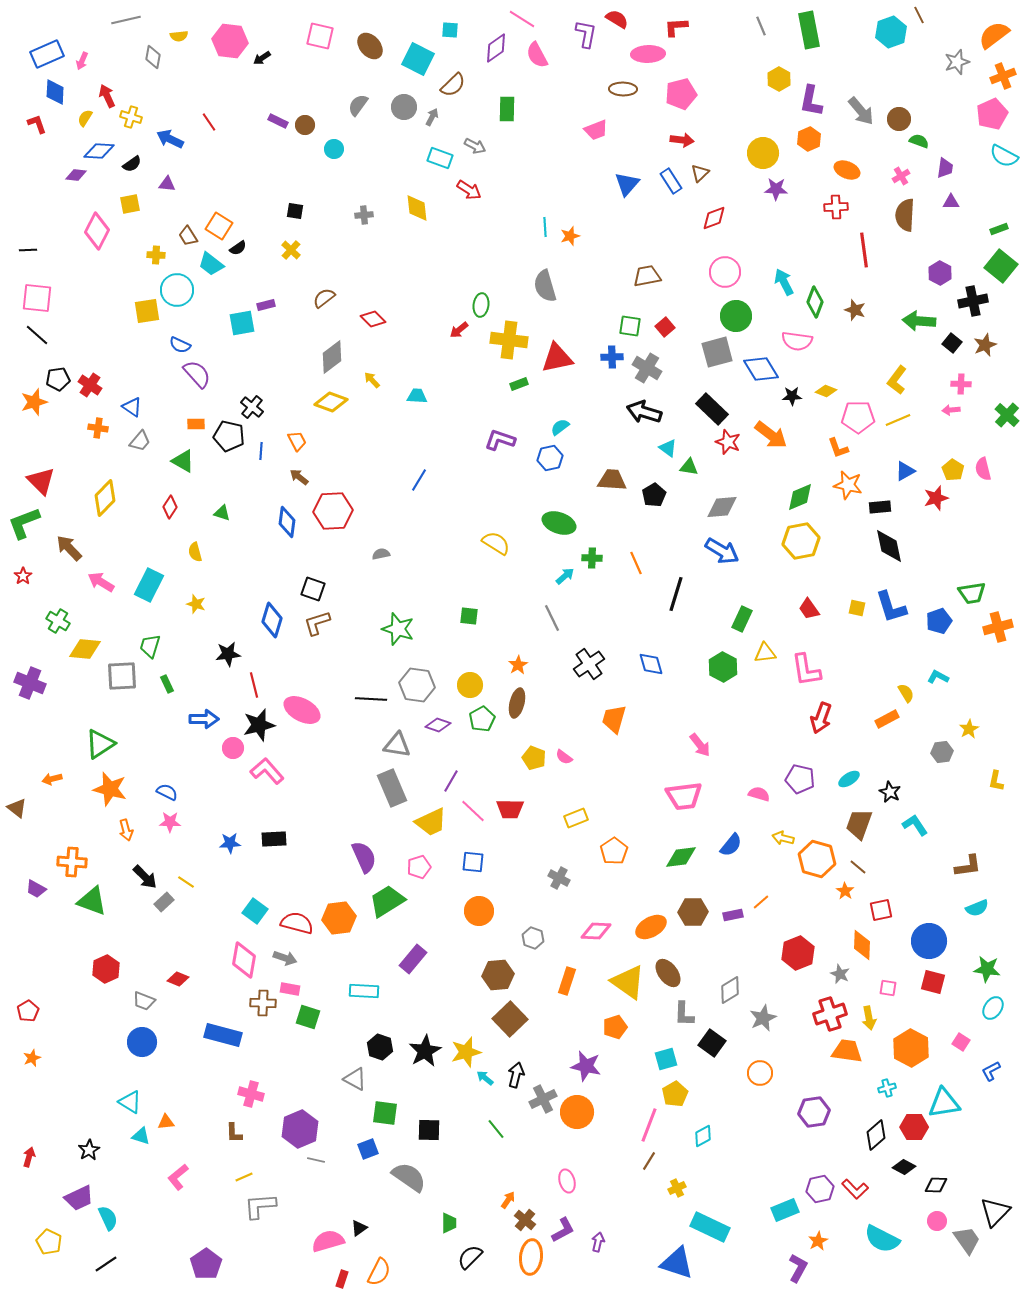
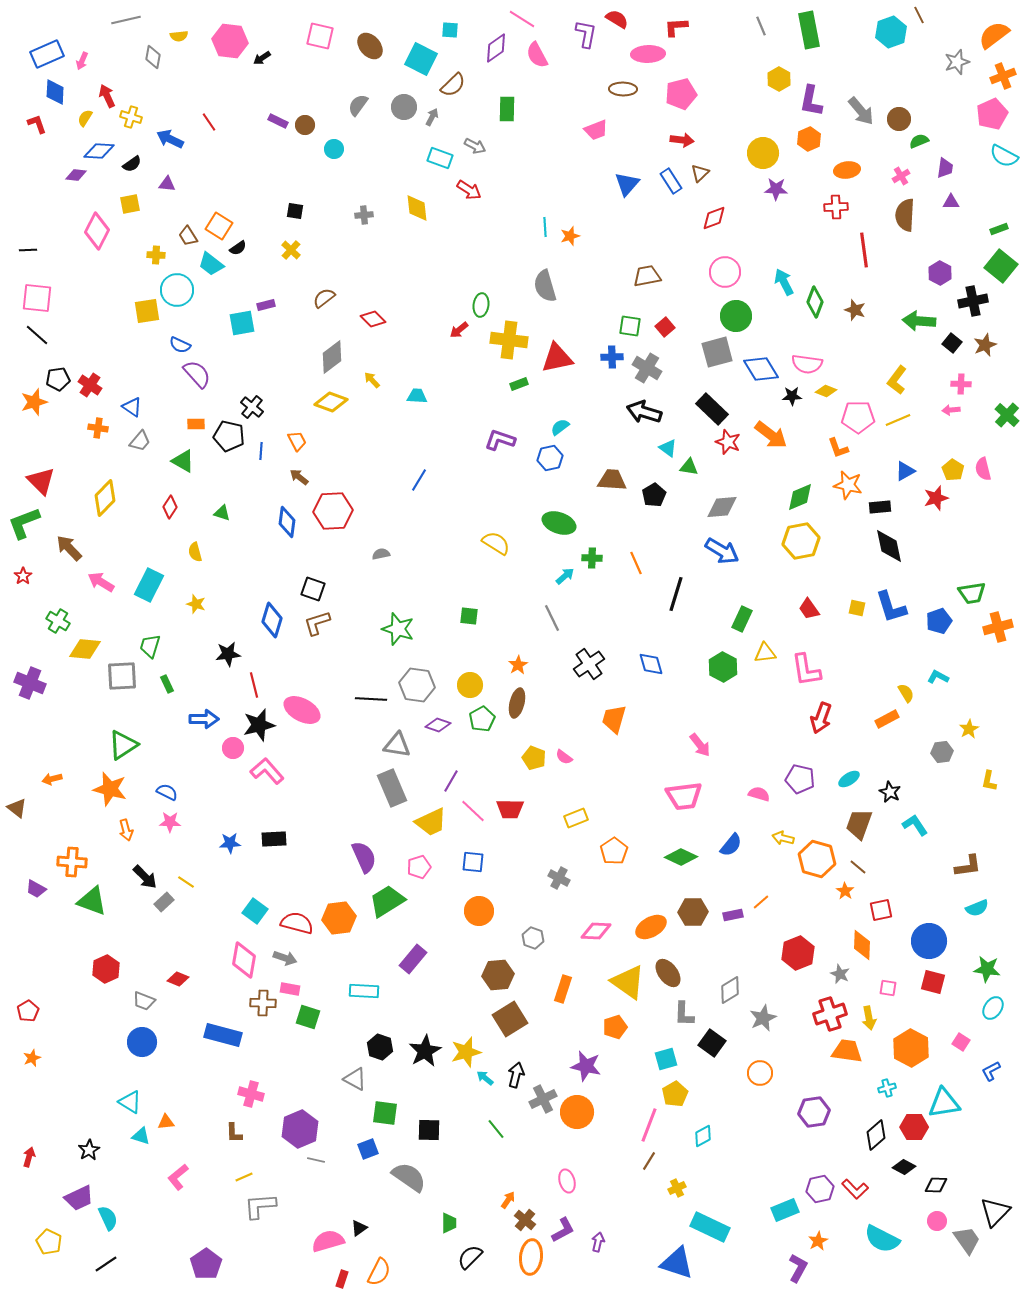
cyan square at (418, 59): moved 3 px right
green semicircle at (919, 141): rotated 42 degrees counterclockwise
orange ellipse at (847, 170): rotated 30 degrees counterclockwise
pink semicircle at (797, 341): moved 10 px right, 23 px down
green triangle at (100, 744): moved 23 px right, 1 px down
yellow L-shape at (996, 781): moved 7 px left
green diamond at (681, 857): rotated 32 degrees clockwise
orange rectangle at (567, 981): moved 4 px left, 8 px down
brown square at (510, 1019): rotated 12 degrees clockwise
